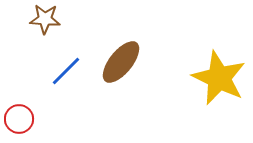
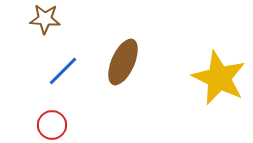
brown ellipse: moved 2 px right; rotated 15 degrees counterclockwise
blue line: moved 3 px left
red circle: moved 33 px right, 6 px down
